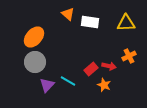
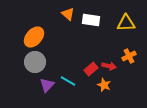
white rectangle: moved 1 px right, 2 px up
